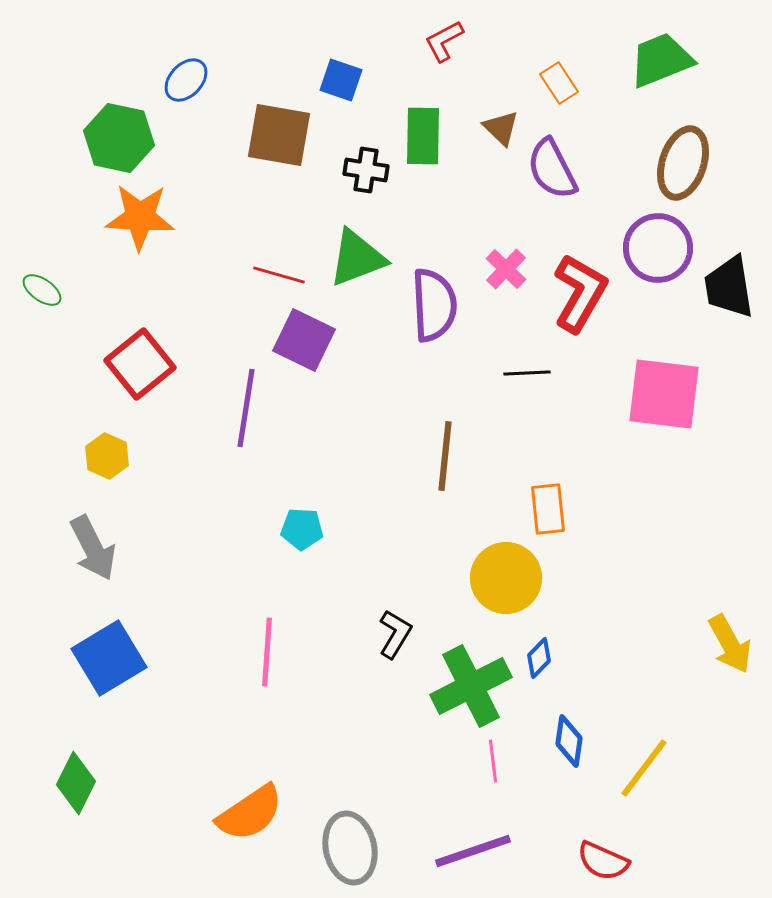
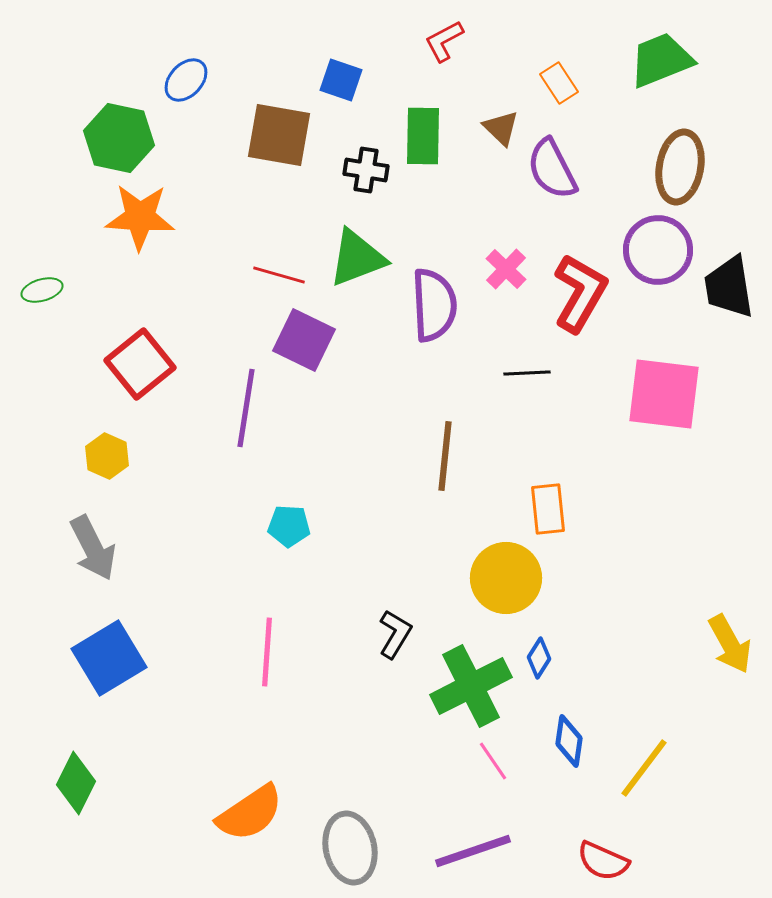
brown ellipse at (683, 163): moved 3 px left, 4 px down; rotated 8 degrees counterclockwise
purple circle at (658, 248): moved 2 px down
green ellipse at (42, 290): rotated 51 degrees counterclockwise
cyan pentagon at (302, 529): moved 13 px left, 3 px up
blue diamond at (539, 658): rotated 12 degrees counterclockwise
pink line at (493, 761): rotated 27 degrees counterclockwise
